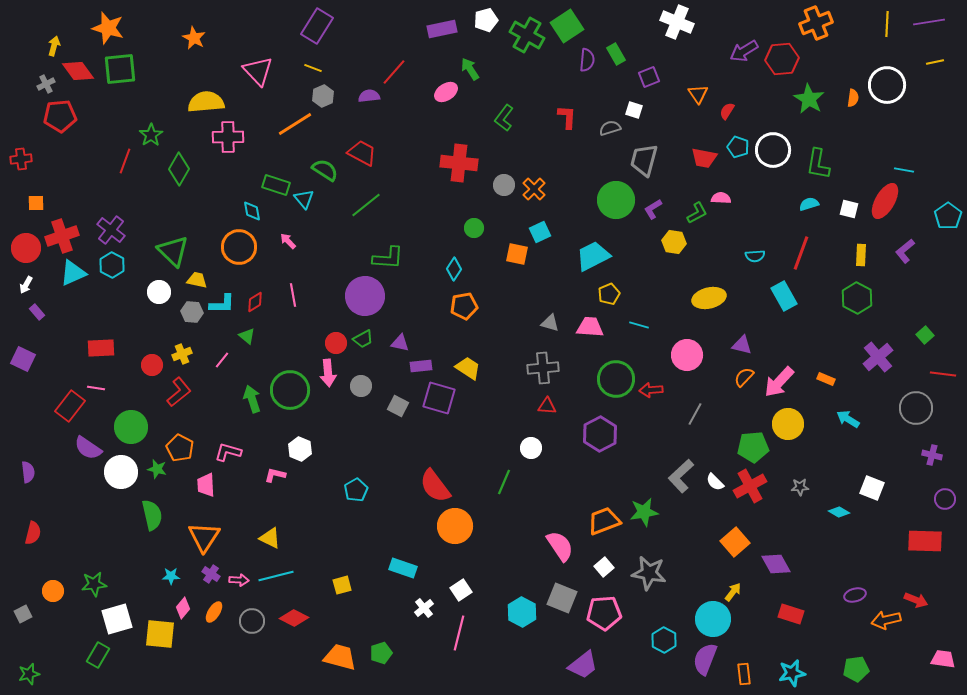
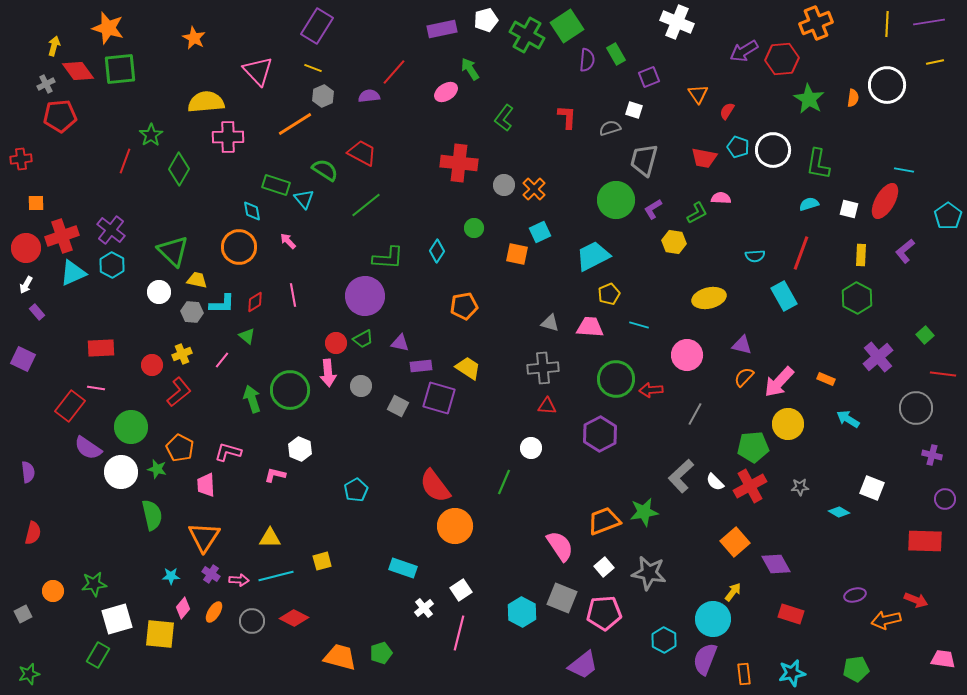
cyan diamond at (454, 269): moved 17 px left, 18 px up
yellow triangle at (270, 538): rotated 25 degrees counterclockwise
yellow square at (342, 585): moved 20 px left, 24 px up
